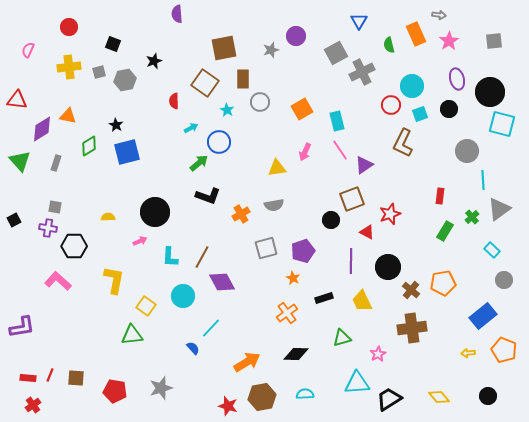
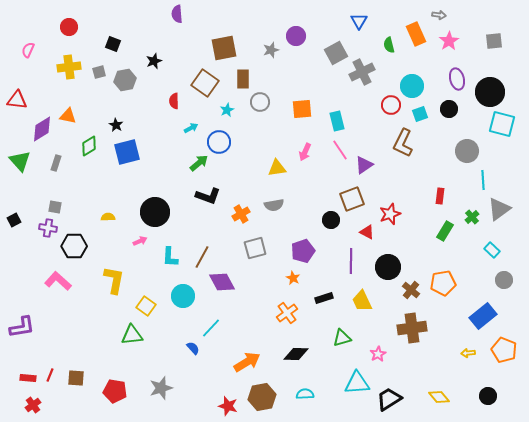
orange square at (302, 109): rotated 25 degrees clockwise
cyan star at (227, 110): rotated 16 degrees clockwise
gray square at (266, 248): moved 11 px left
